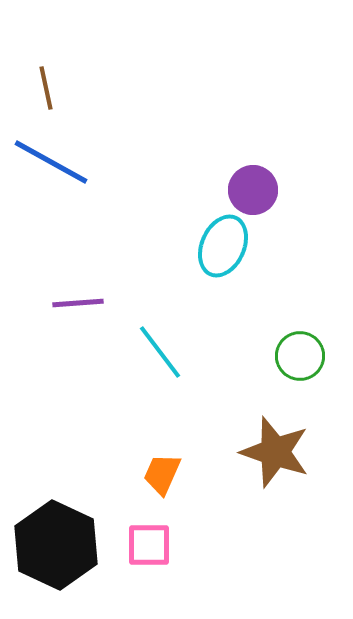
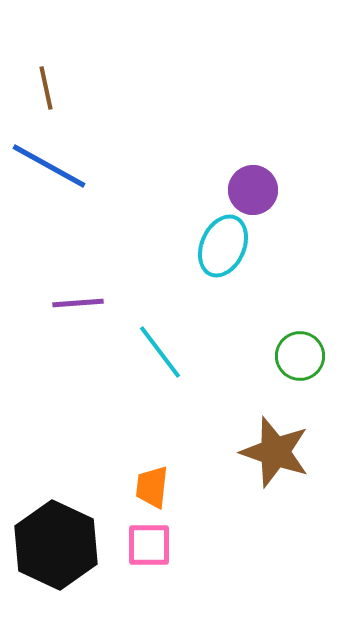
blue line: moved 2 px left, 4 px down
orange trapezoid: moved 10 px left, 13 px down; rotated 18 degrees counterclockwise
